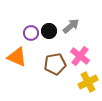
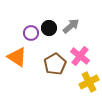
black circle: moved 3 px up
orange triangle: rotated 10 degrees clockwise
brown pentagon: rotated 20 degrees counterclockwise
yellow cross: moved 1 px right
